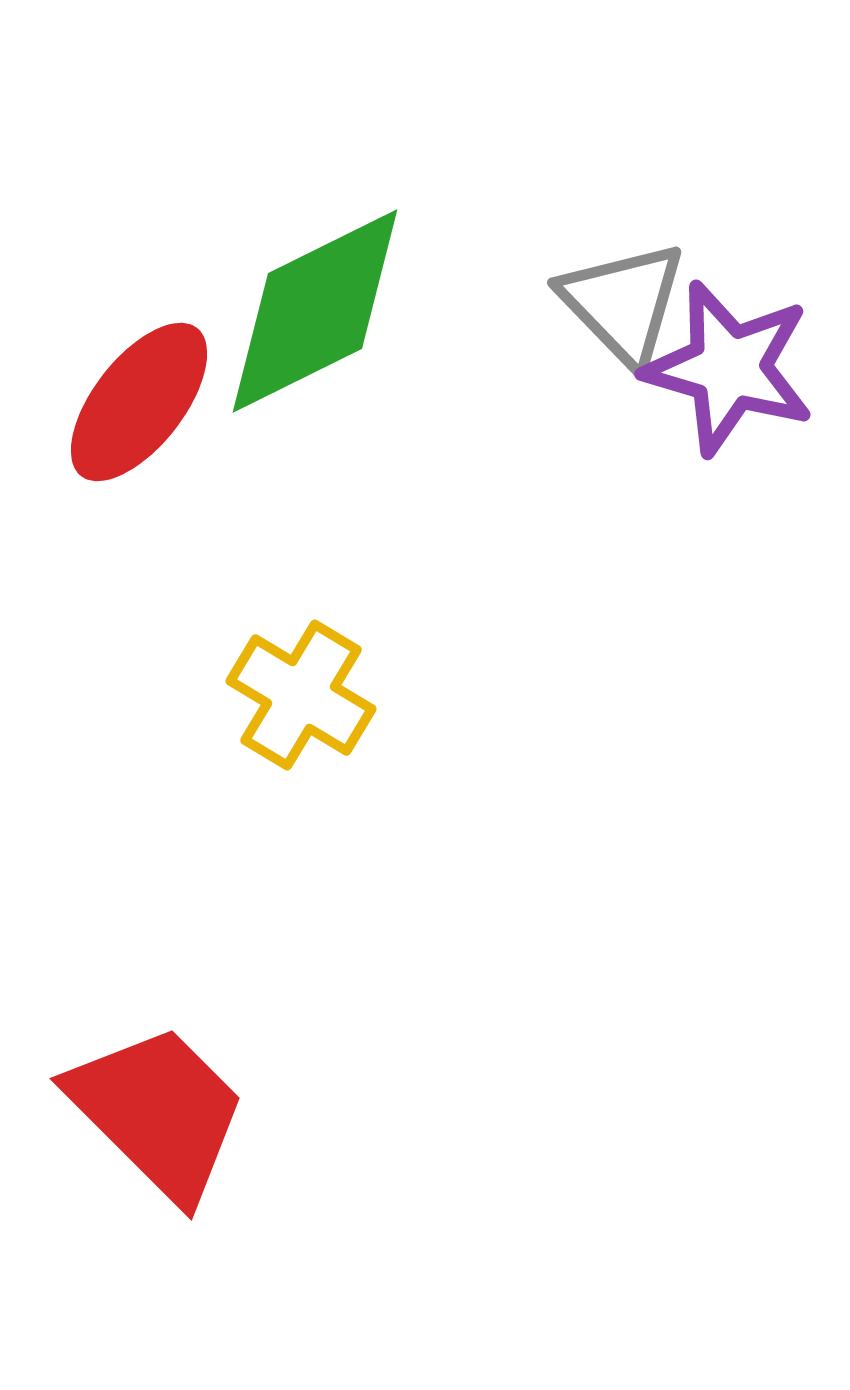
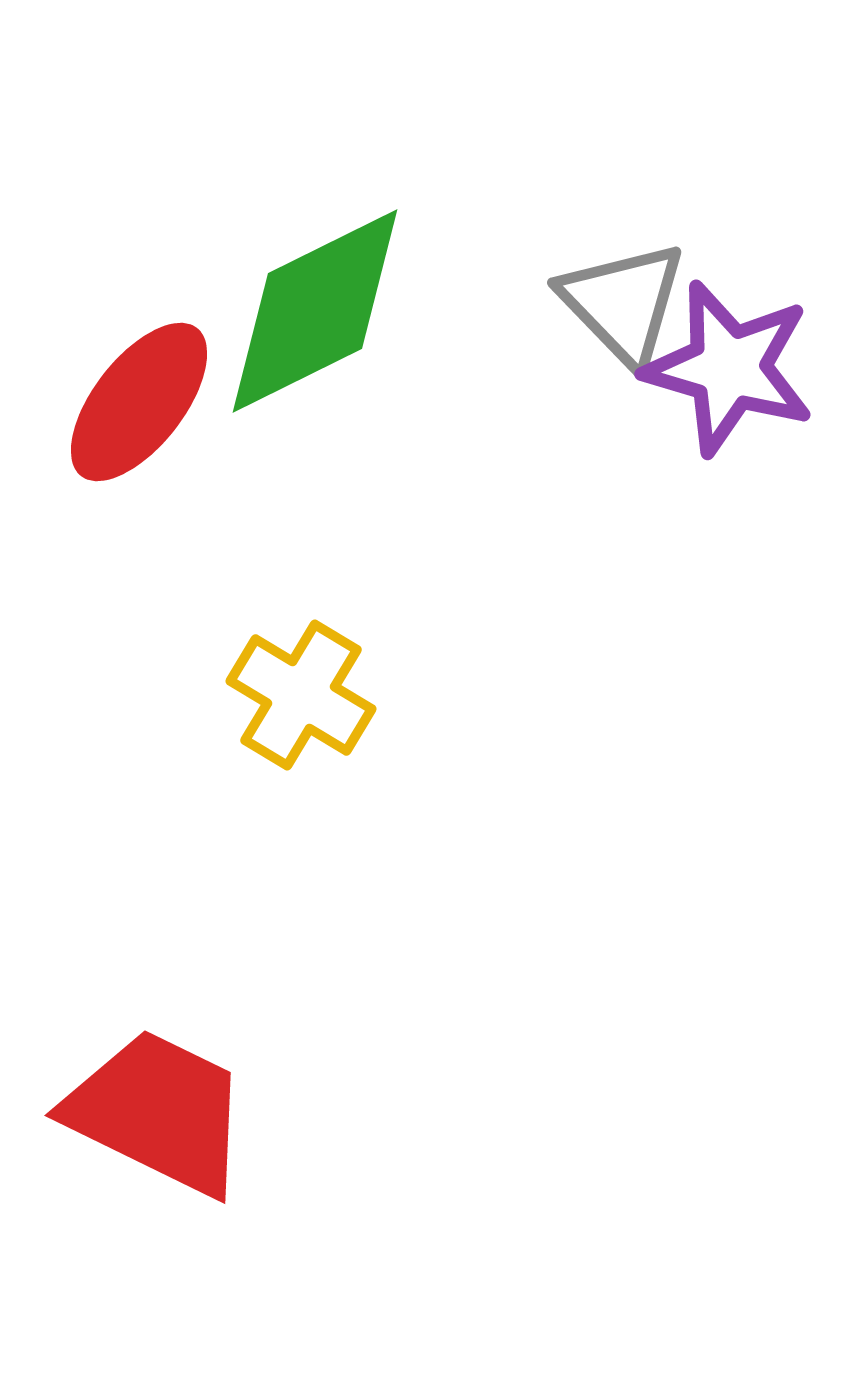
red trapezoid: rotated 19 degrees counterclockwise
